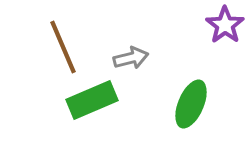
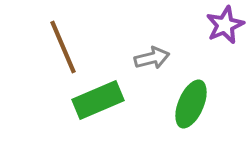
purple star: rotated 12 degrees clockwise
gray arrow: moved 21 px right
green rectangle: moved 6 px right
